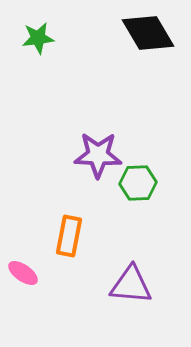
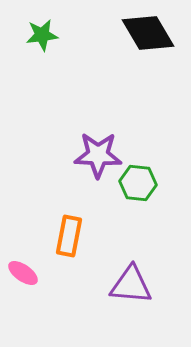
green star: moved 4 px right, 3 px up
green hexagon: rotated 9 degrees clockwise
